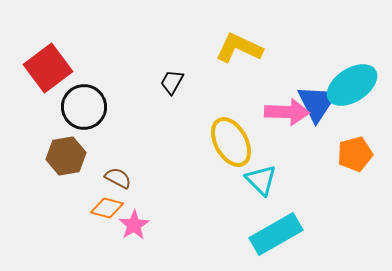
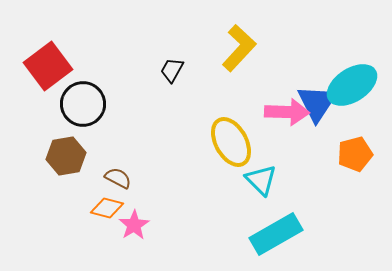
yellow L-shape: rotated 108 degrees clockwise
red square: moved 2 px up
black trapezoid: moved 12 px up
black circle: moved 1 px left, 3 px up
